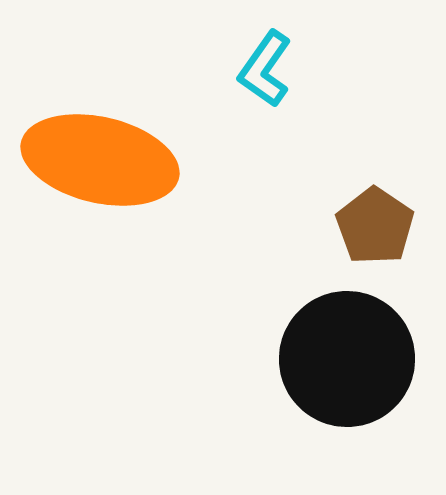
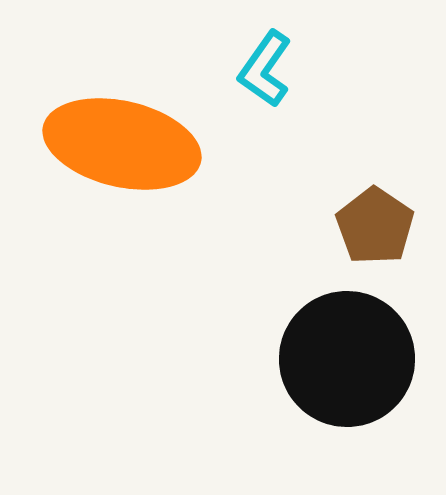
orange ellipse: moved 22 px right, 16 px up
